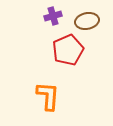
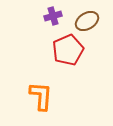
brown ellipse: rotated 20 degrees counterclockwise
orange L-shape: moved 7 px left
